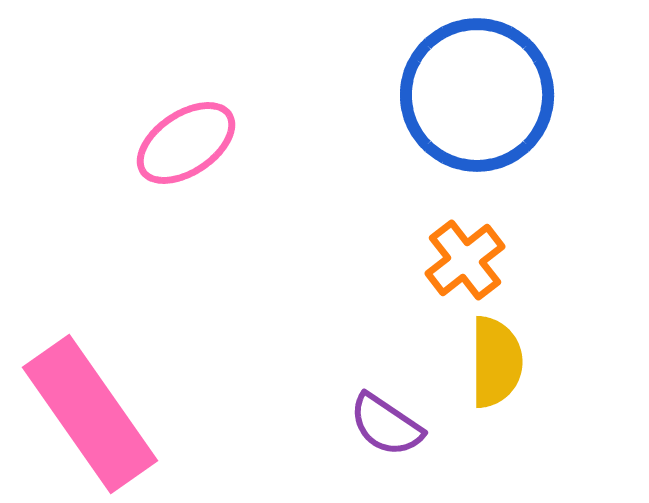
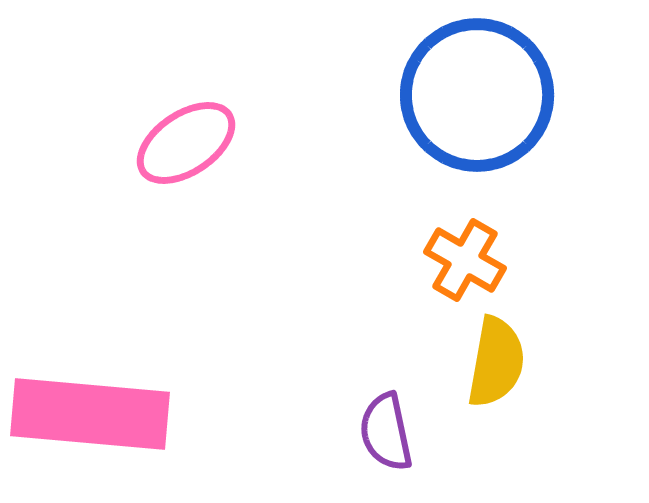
orange cross: rotated 22 degrees counterclockwise
yellow semicircle: rotated 10 degrees clockwise
pink rectangle: rotated 50 degrees counterclockwise
purple semicircle: moved 7 px down; rotated 44 degrees clockwise
